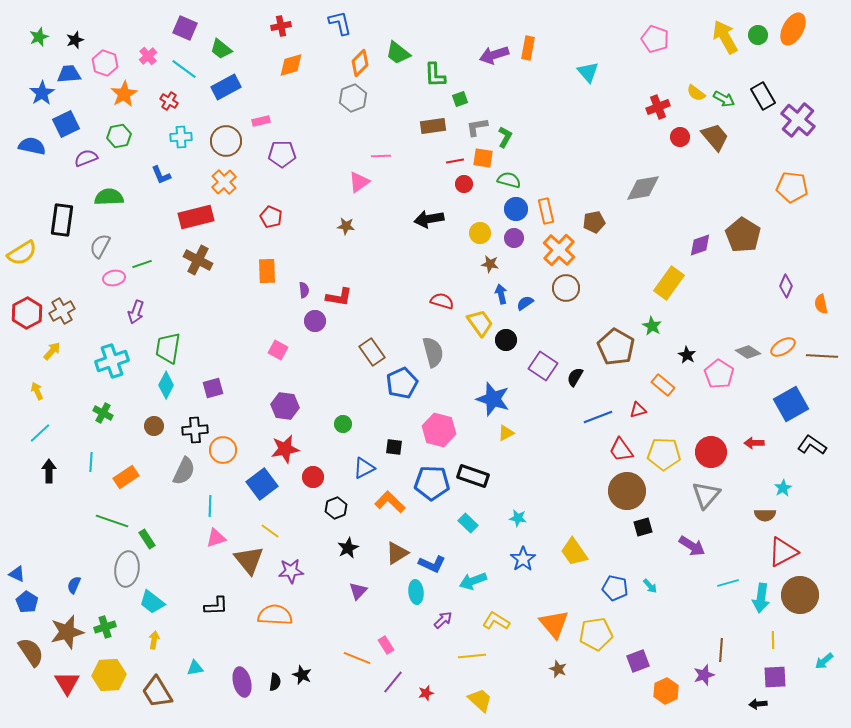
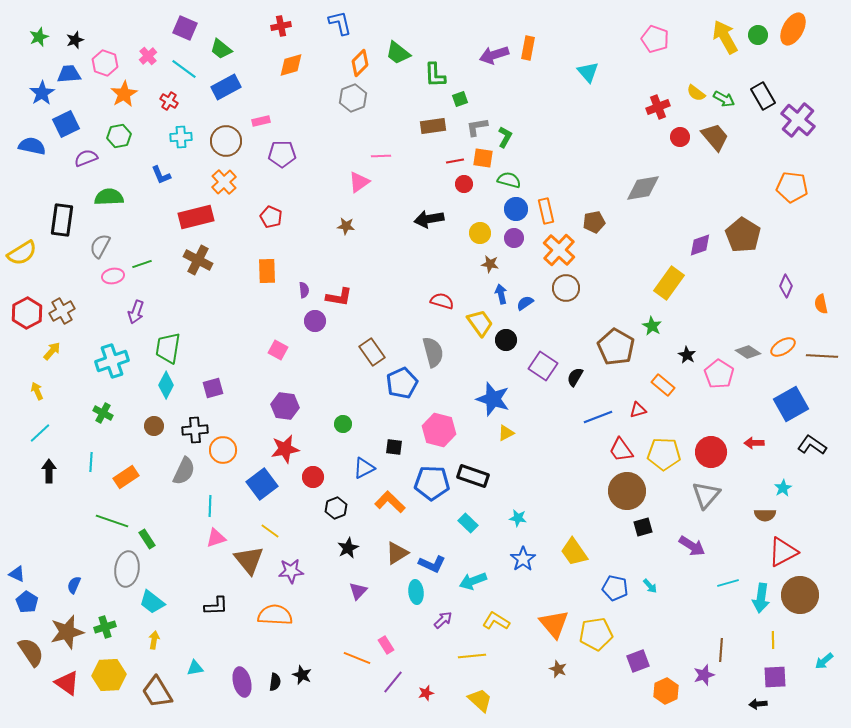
pink ellipse at (114, 278): moved 1 px left, 2 px up
red triangle at (67, 683): rotated 24 degrees counterclockwise
